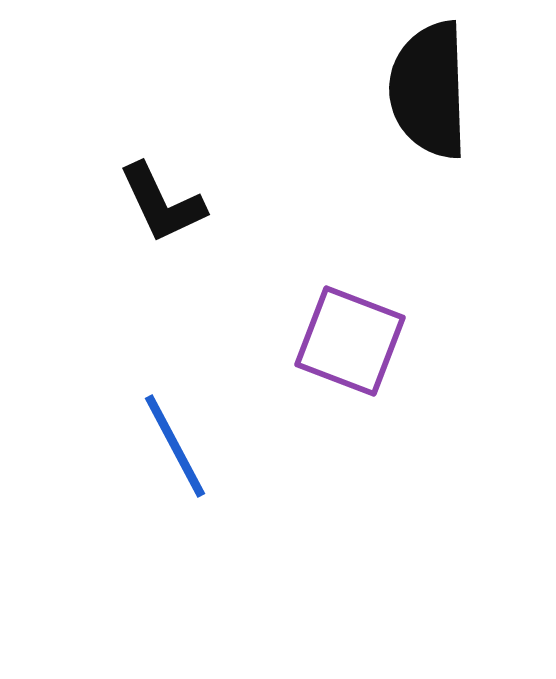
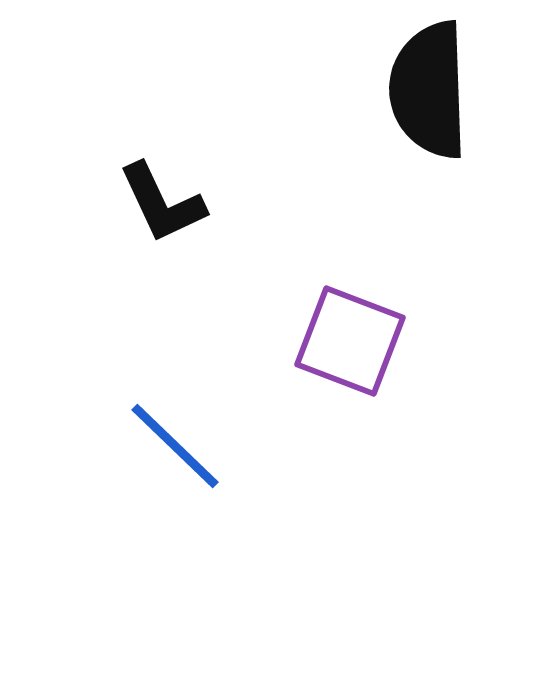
blue line: rotated 18 degrees counterclockwise
